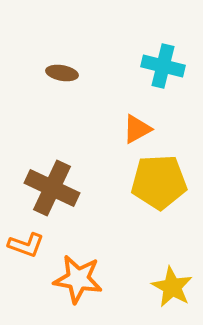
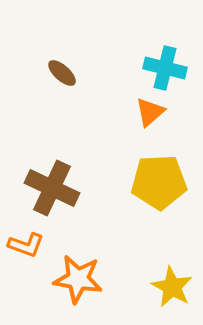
cyan cross: moved 2 px right, 2 px down
brown ellipse: rotated 32 degrees clockwise
orange triangle: moved 13 px right, 17 px up; rotated 12 degrees counterclockwise
